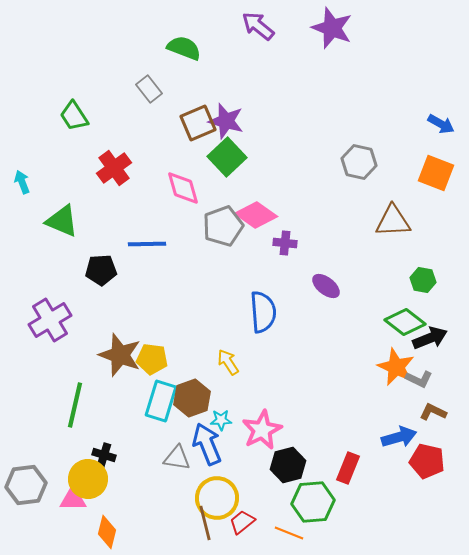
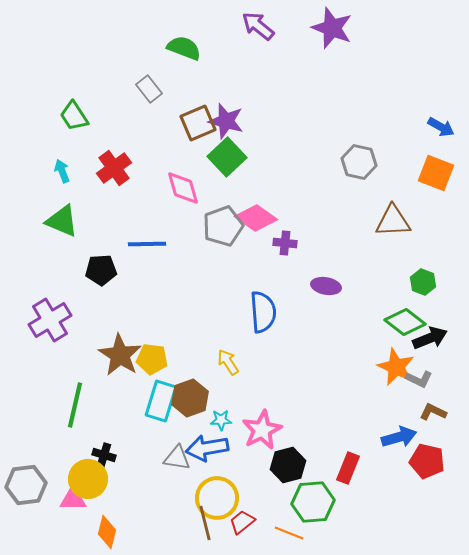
blue arrow at (441, 124): moved 3 px down
cyan arrow at (22, 182): moved 40 px right, 11 px up
pink diamond at (256, 215): moved 3 px down
green hexagon at (423, 280): moved 2 px down; rotated 10 degrees clockwise
purple ellipse at (326, 286): rotated 28 degrees counterclockwise
brown star at (120, 355): rotated 12 degrees clockwise
brown hexagon at (192, 398): moved 2 px left
blue arrow at (207, 444): moved 4 px down; rotated 78 degrees counterclockwise
